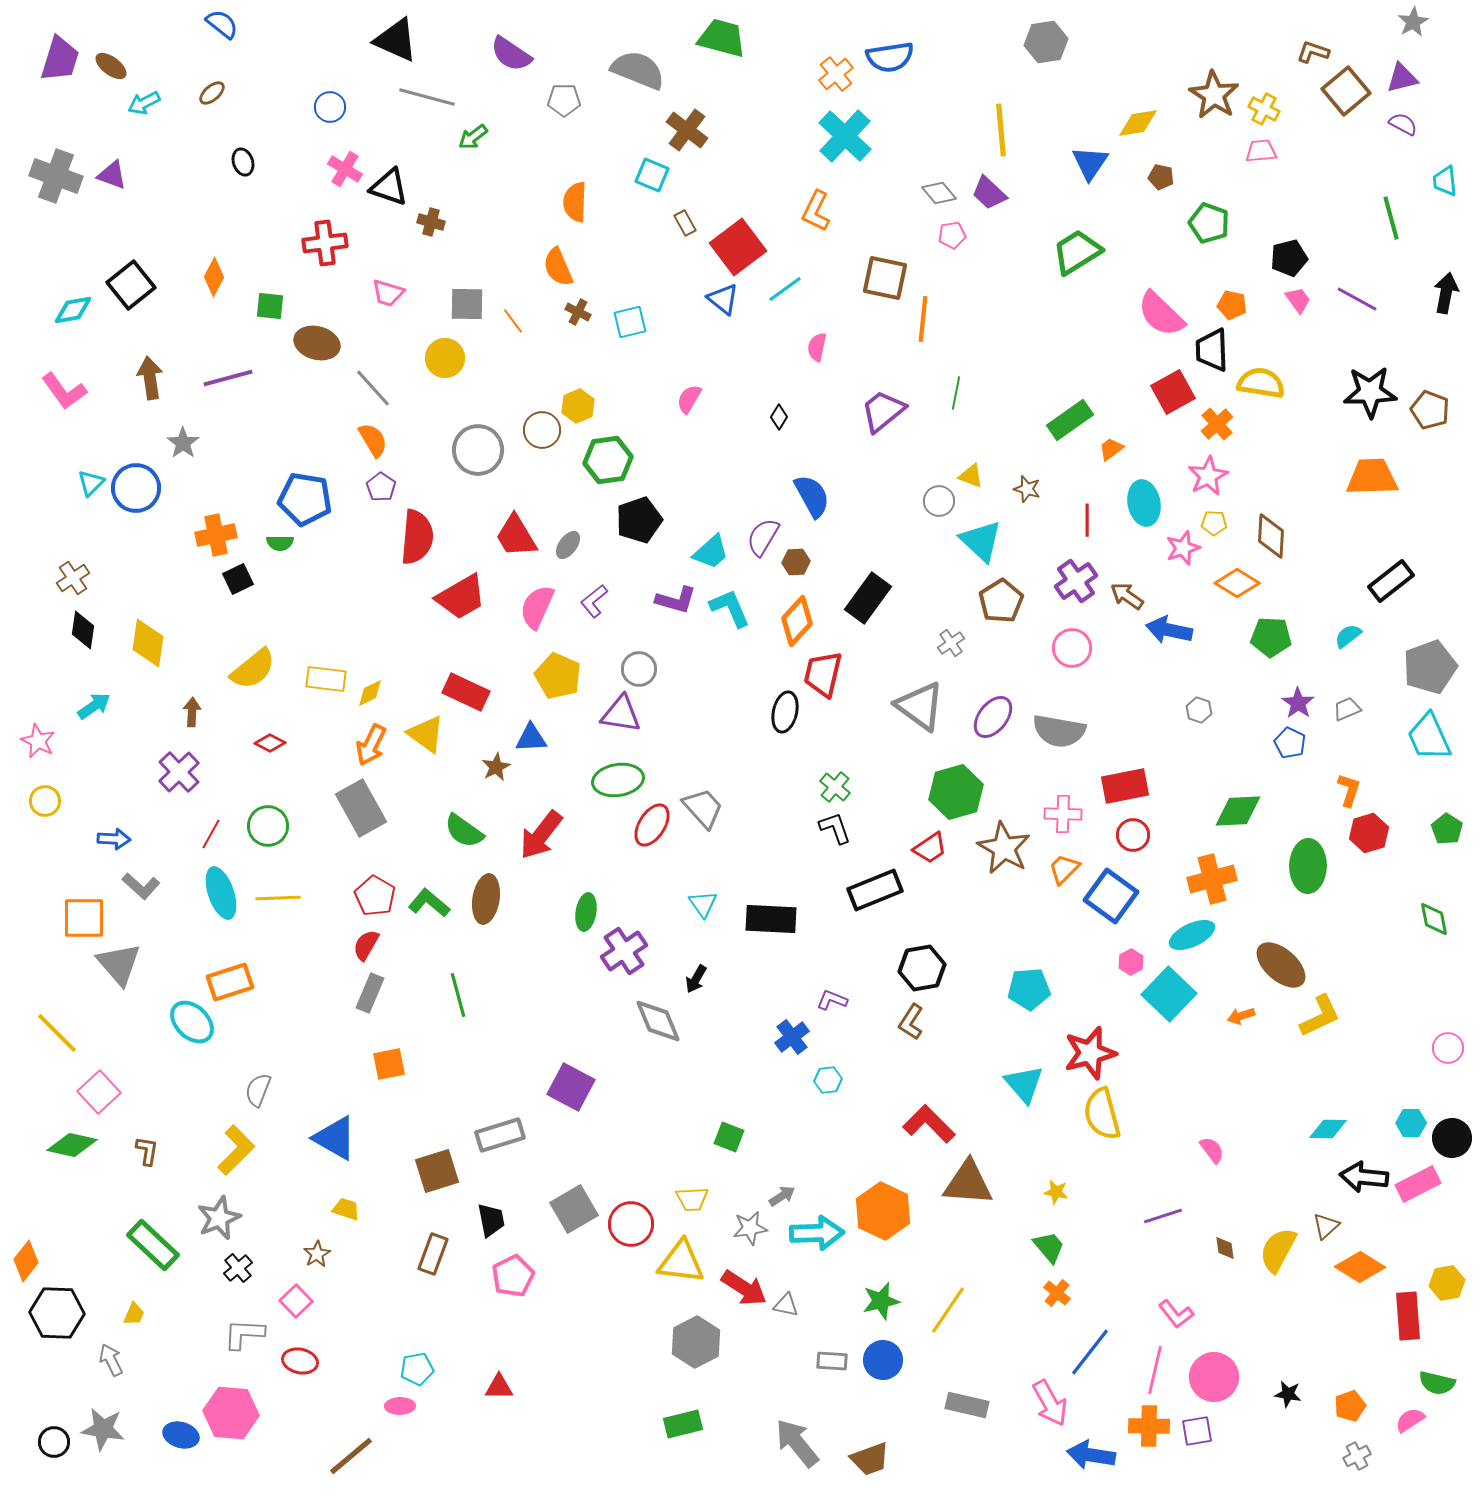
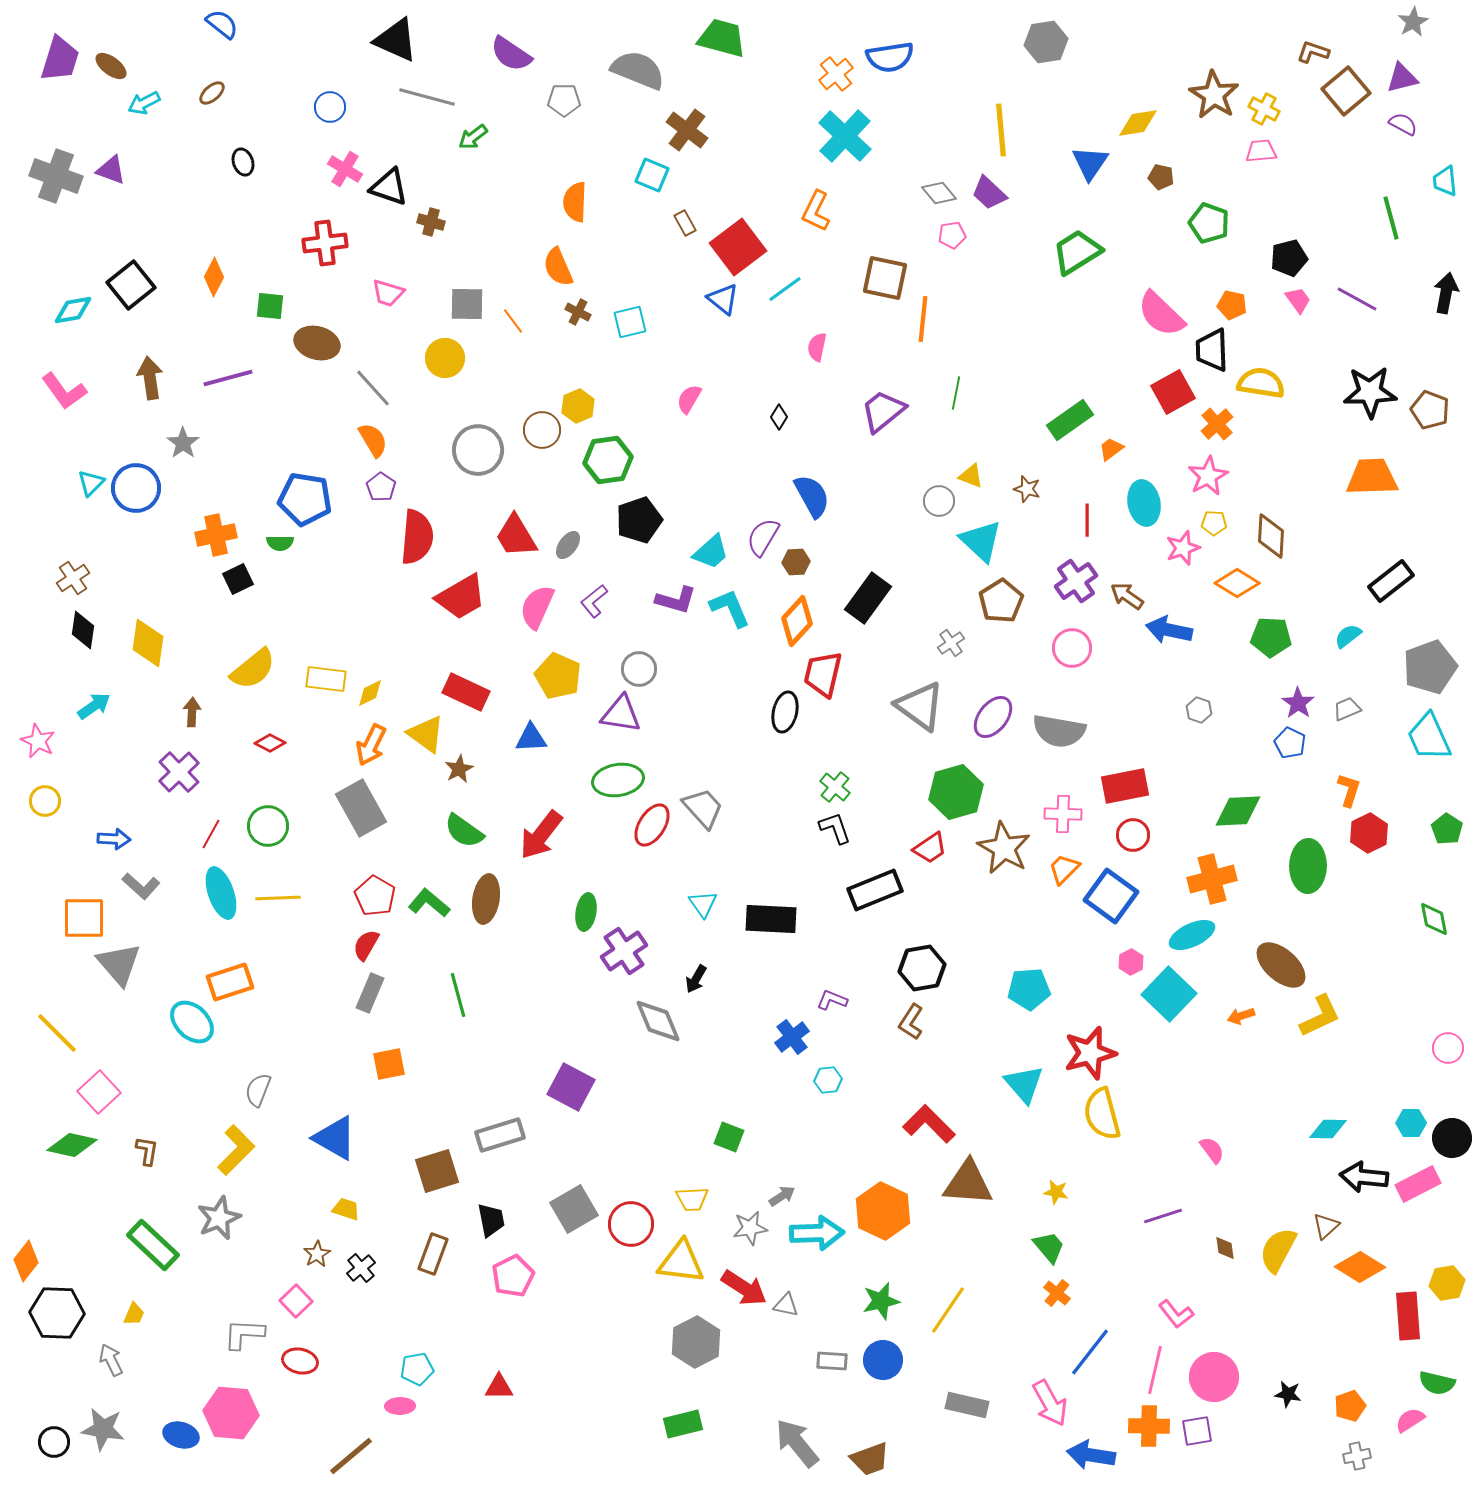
purple triangle at (112, 175): moved 1 px left, 5 px up
brown star at (496, 767): moved 37 px left, 2 px down
red hexagon at (1369, 833): rotated 9 degrees counterclockwise
black cross at (238, 1268): moved 123 px right
gray cross at (1357, 1456): rotated 16 degrees clockwise
